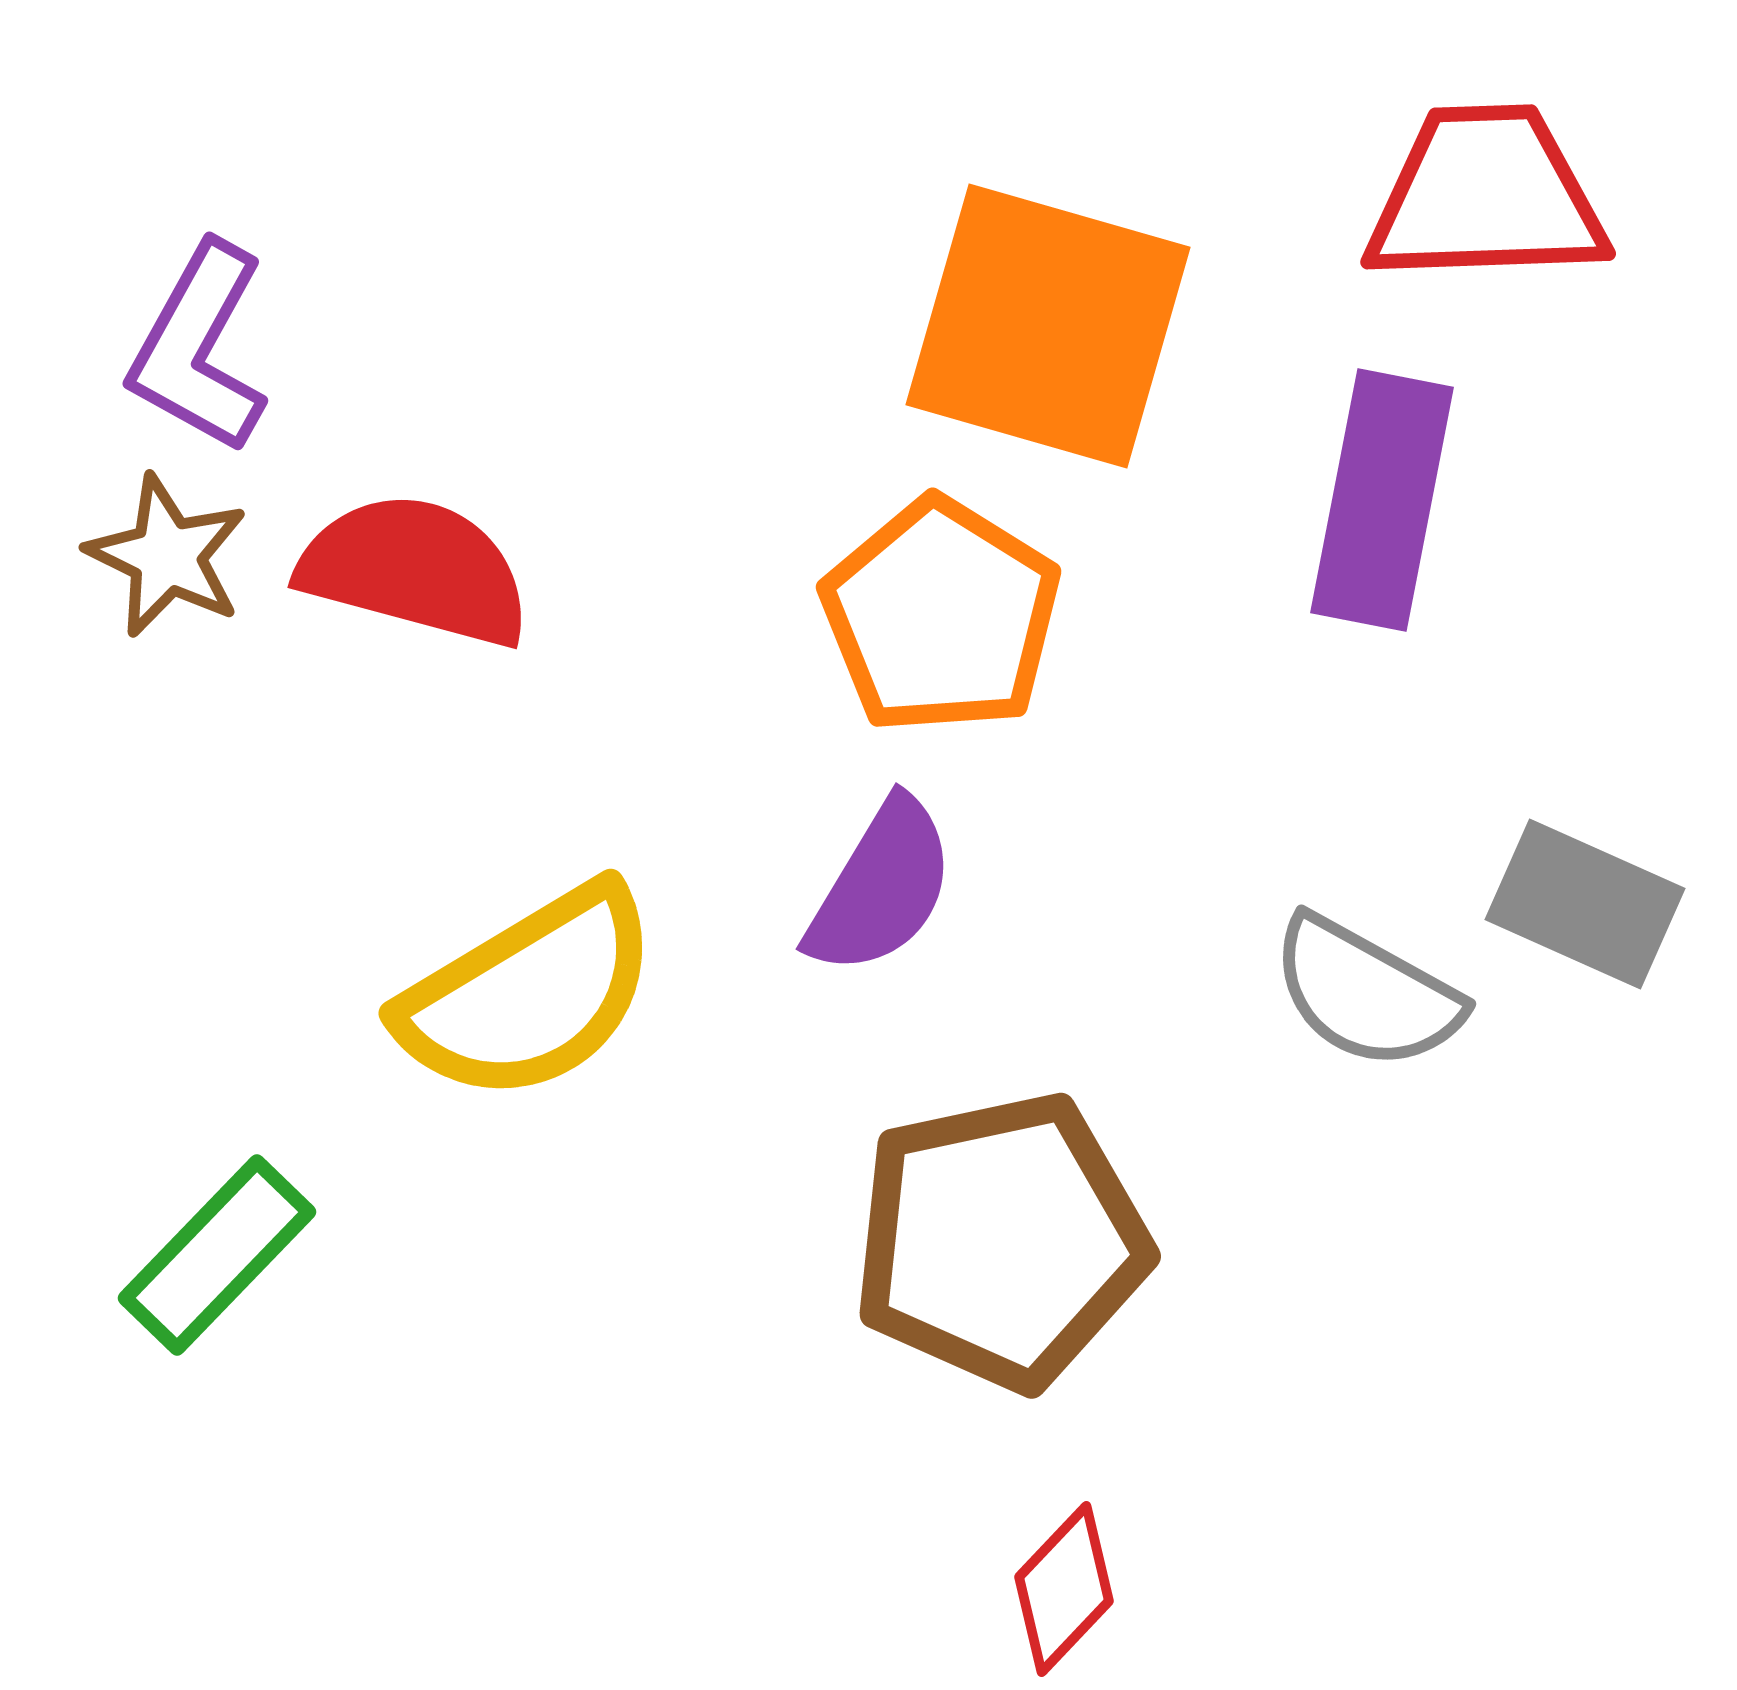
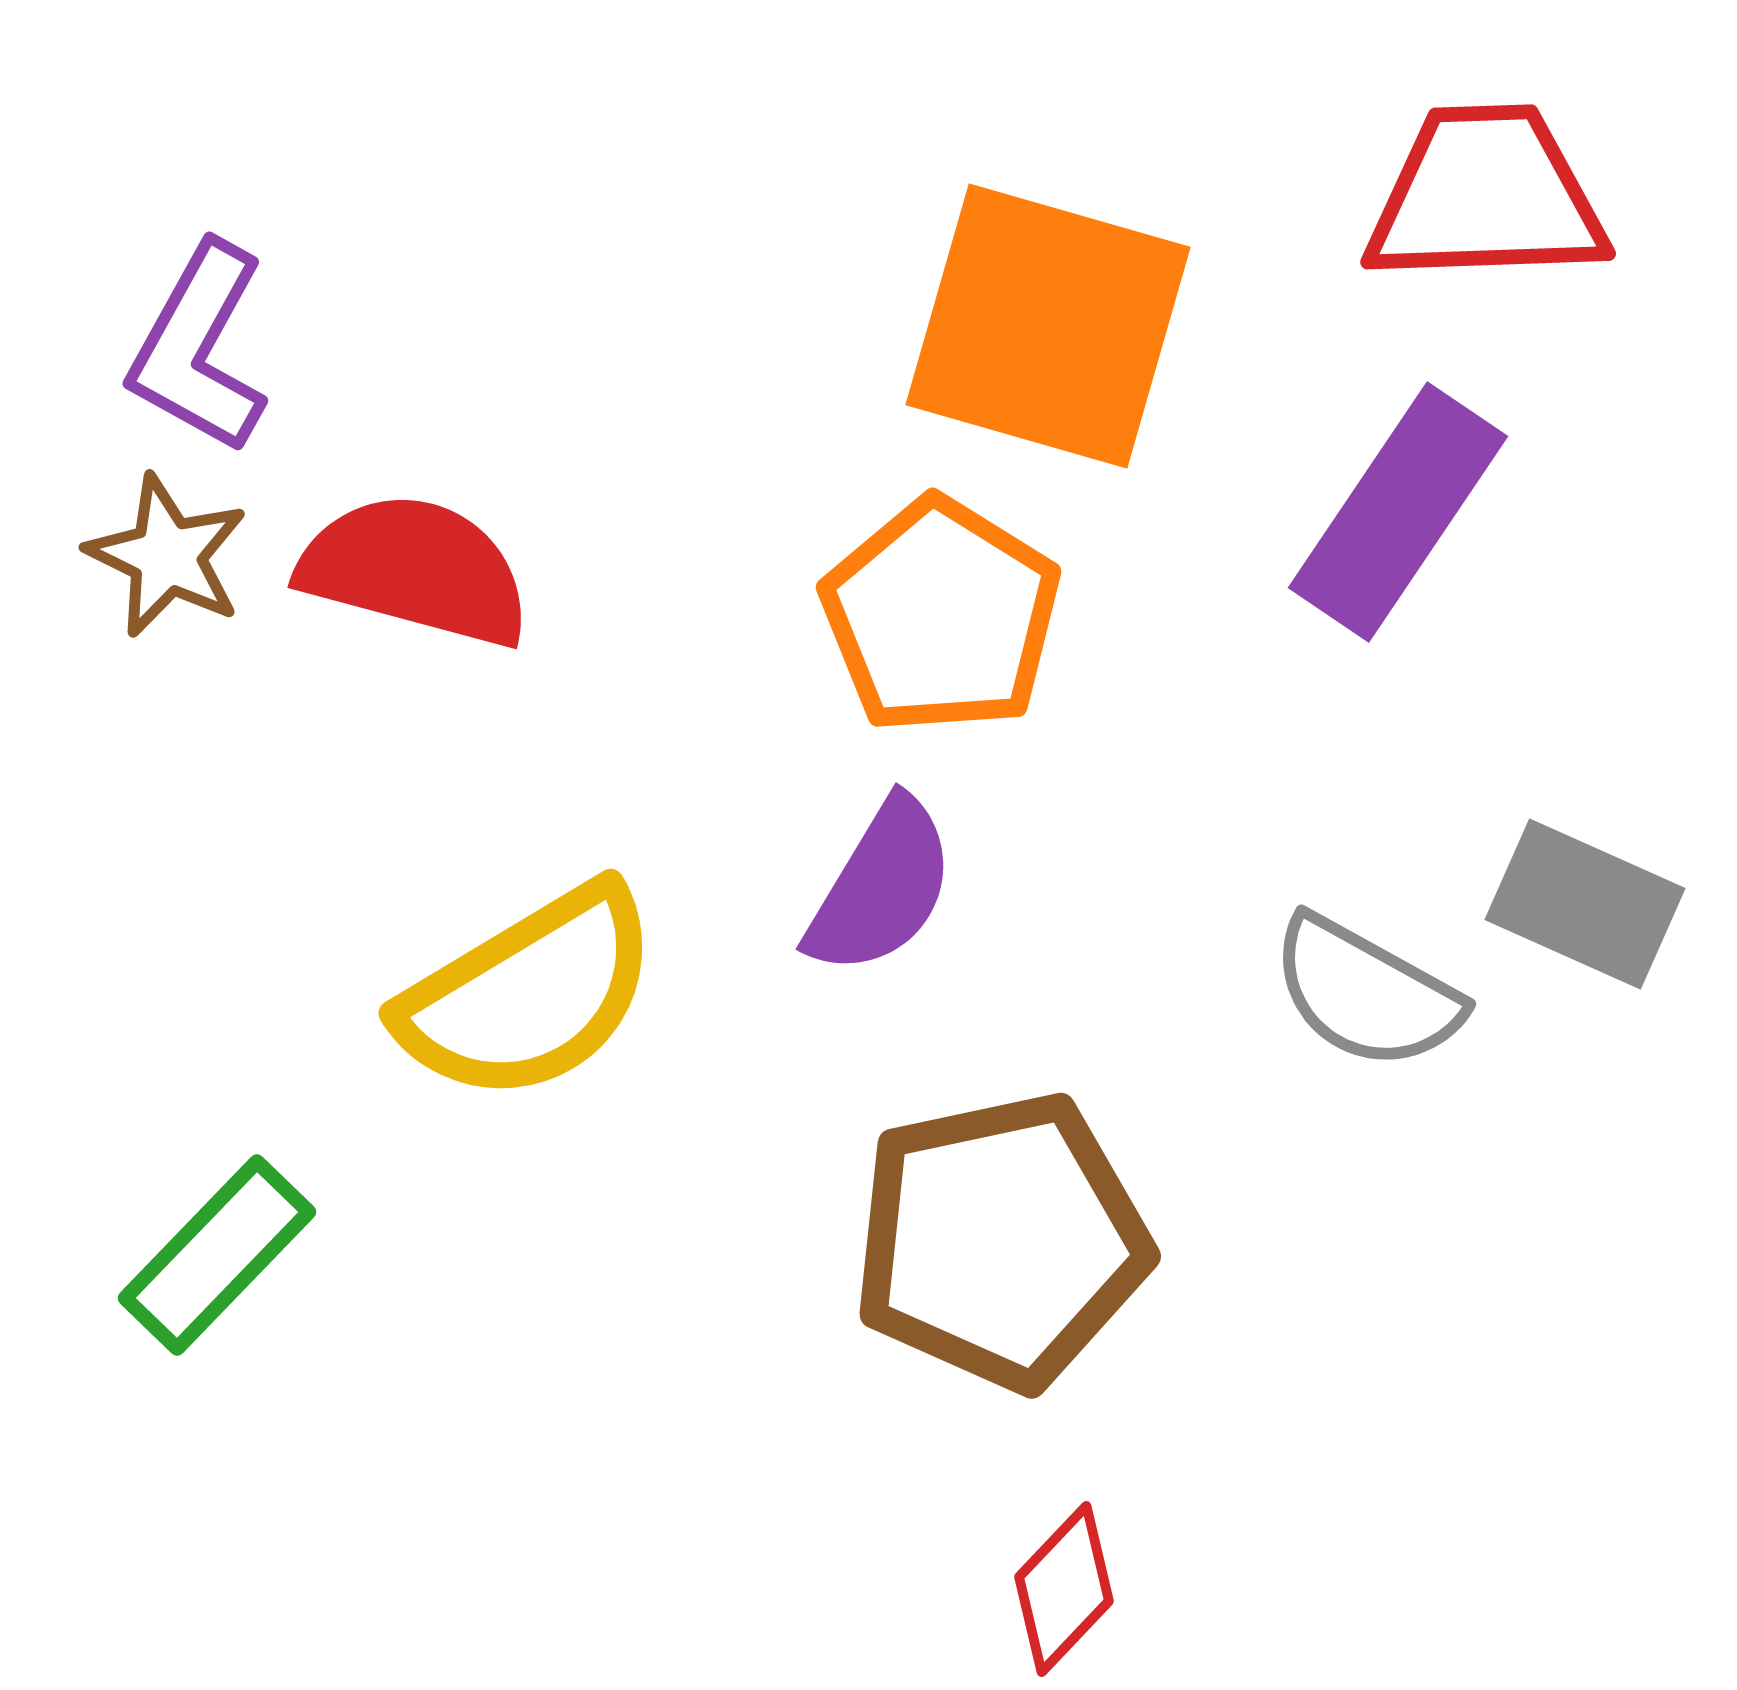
purple rectangle: moved 16 px right, 12 px down; rotated 23 degrees clockwise
